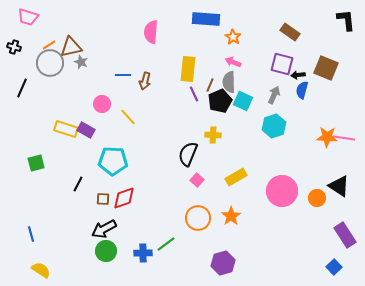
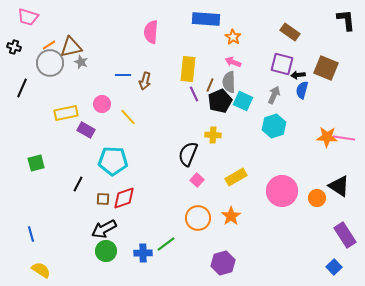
yellow rectangle at (66, 129): moved 16 px up; rotated 30 degrees counterclockwise
